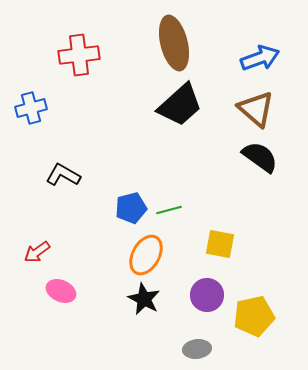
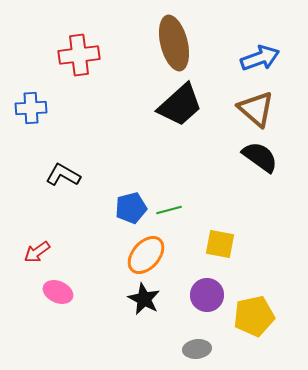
blue cross: rotated 12 degrees clockwise
orange ellipse: rotated 12 degrees clockwise
pink ellipse: moved 3 px left, 1 px down
